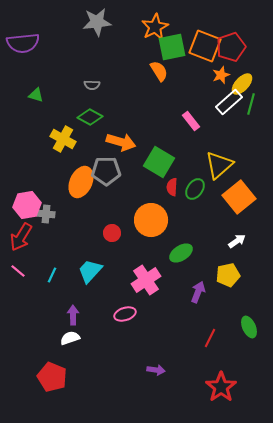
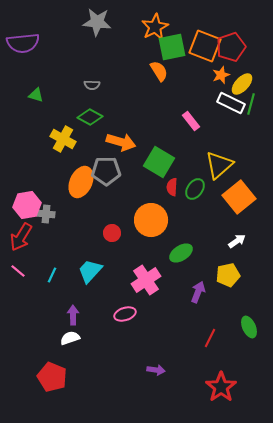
gray star at (97, 22): rotated 12 degrees clockwise
white rectangle at (229, 102): moved 2 px right, 1 px down; rotated 68 degrees clockwise
